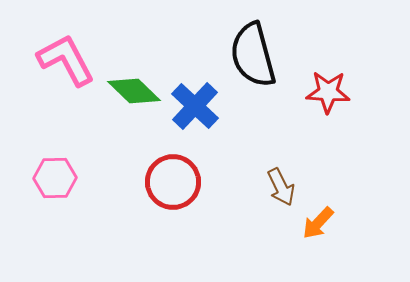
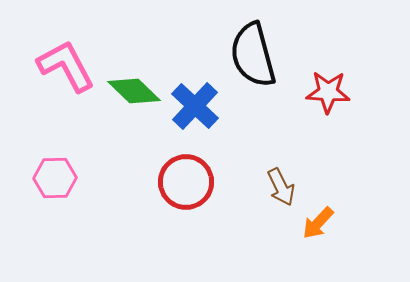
pink L-shape: moved 6 px down
red circle: moved 13 px right
